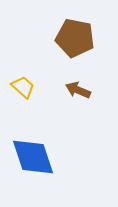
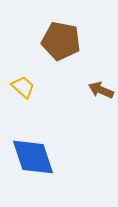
brown pentagon: moved 14 px left, 3 px down
brown arrow: moved 23 px right
